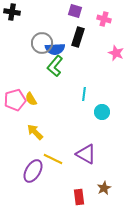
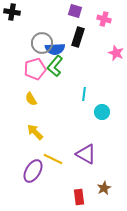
pink pentagon: moved 20 px right, 31 px up
